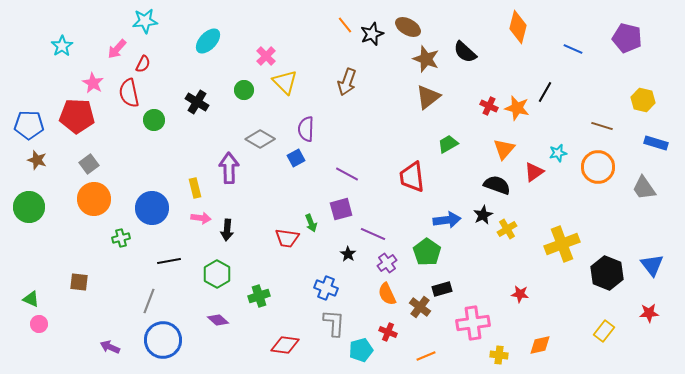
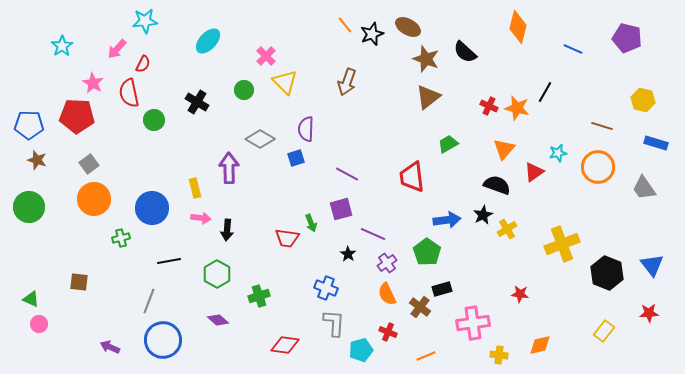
blue square at (296, 158): rotated 12 degrees clockwise
